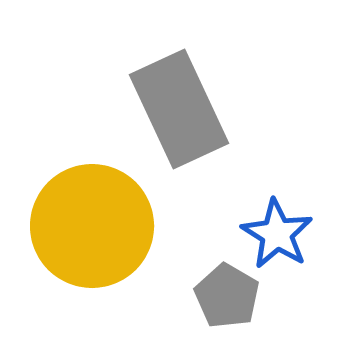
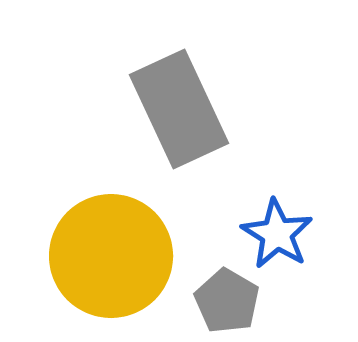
yellow circle: moved 19 px right, 30 px down
gray pentagon: moved 5 px down
